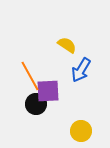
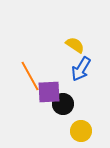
yellow semicircle: moved 8 px right
blue arrow: moved 1 px up
purple square: moved 1 px right, 1 px down
black circle: moved 27 px right
